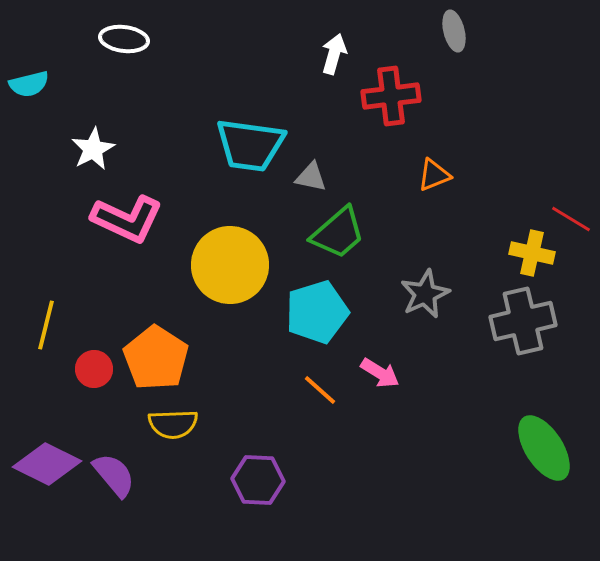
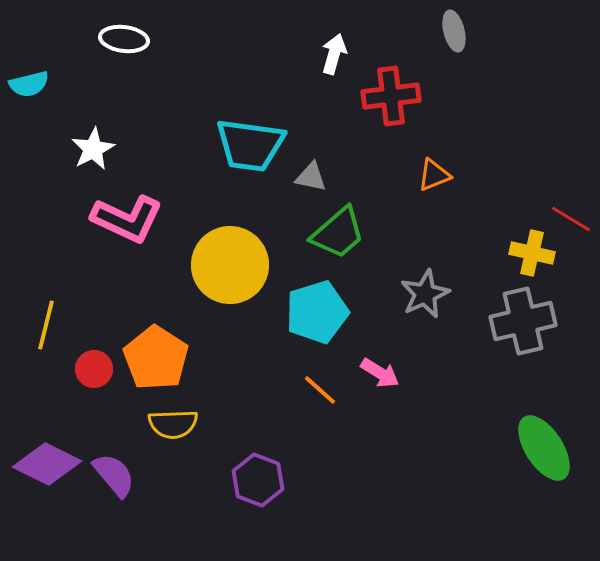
purple hexagon: rotated 18 degrees clockwise
